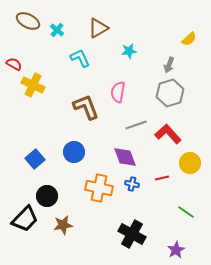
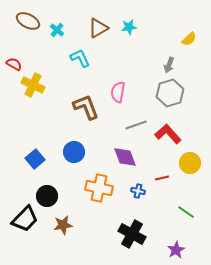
cyan star: moved 24 px up
blue cross: moved 6 px right, 7 px down
